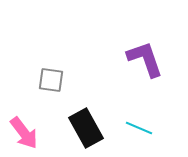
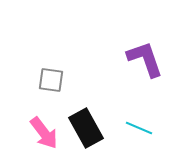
pink arrow: moved 20 px right
